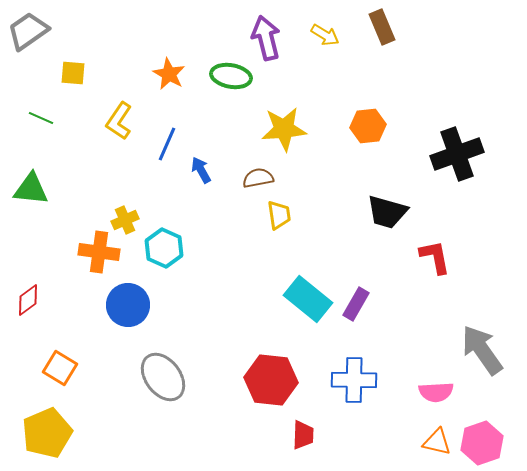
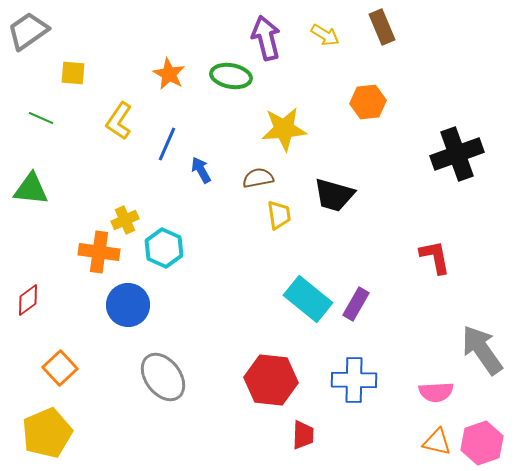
orange hexagon: moved 24 px up
black trapezoid: moved 53 px left, 17 px up
orange square: rotated 16 degrees clockwise
